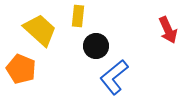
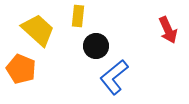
yellow trapezoid: moved 2 px left
